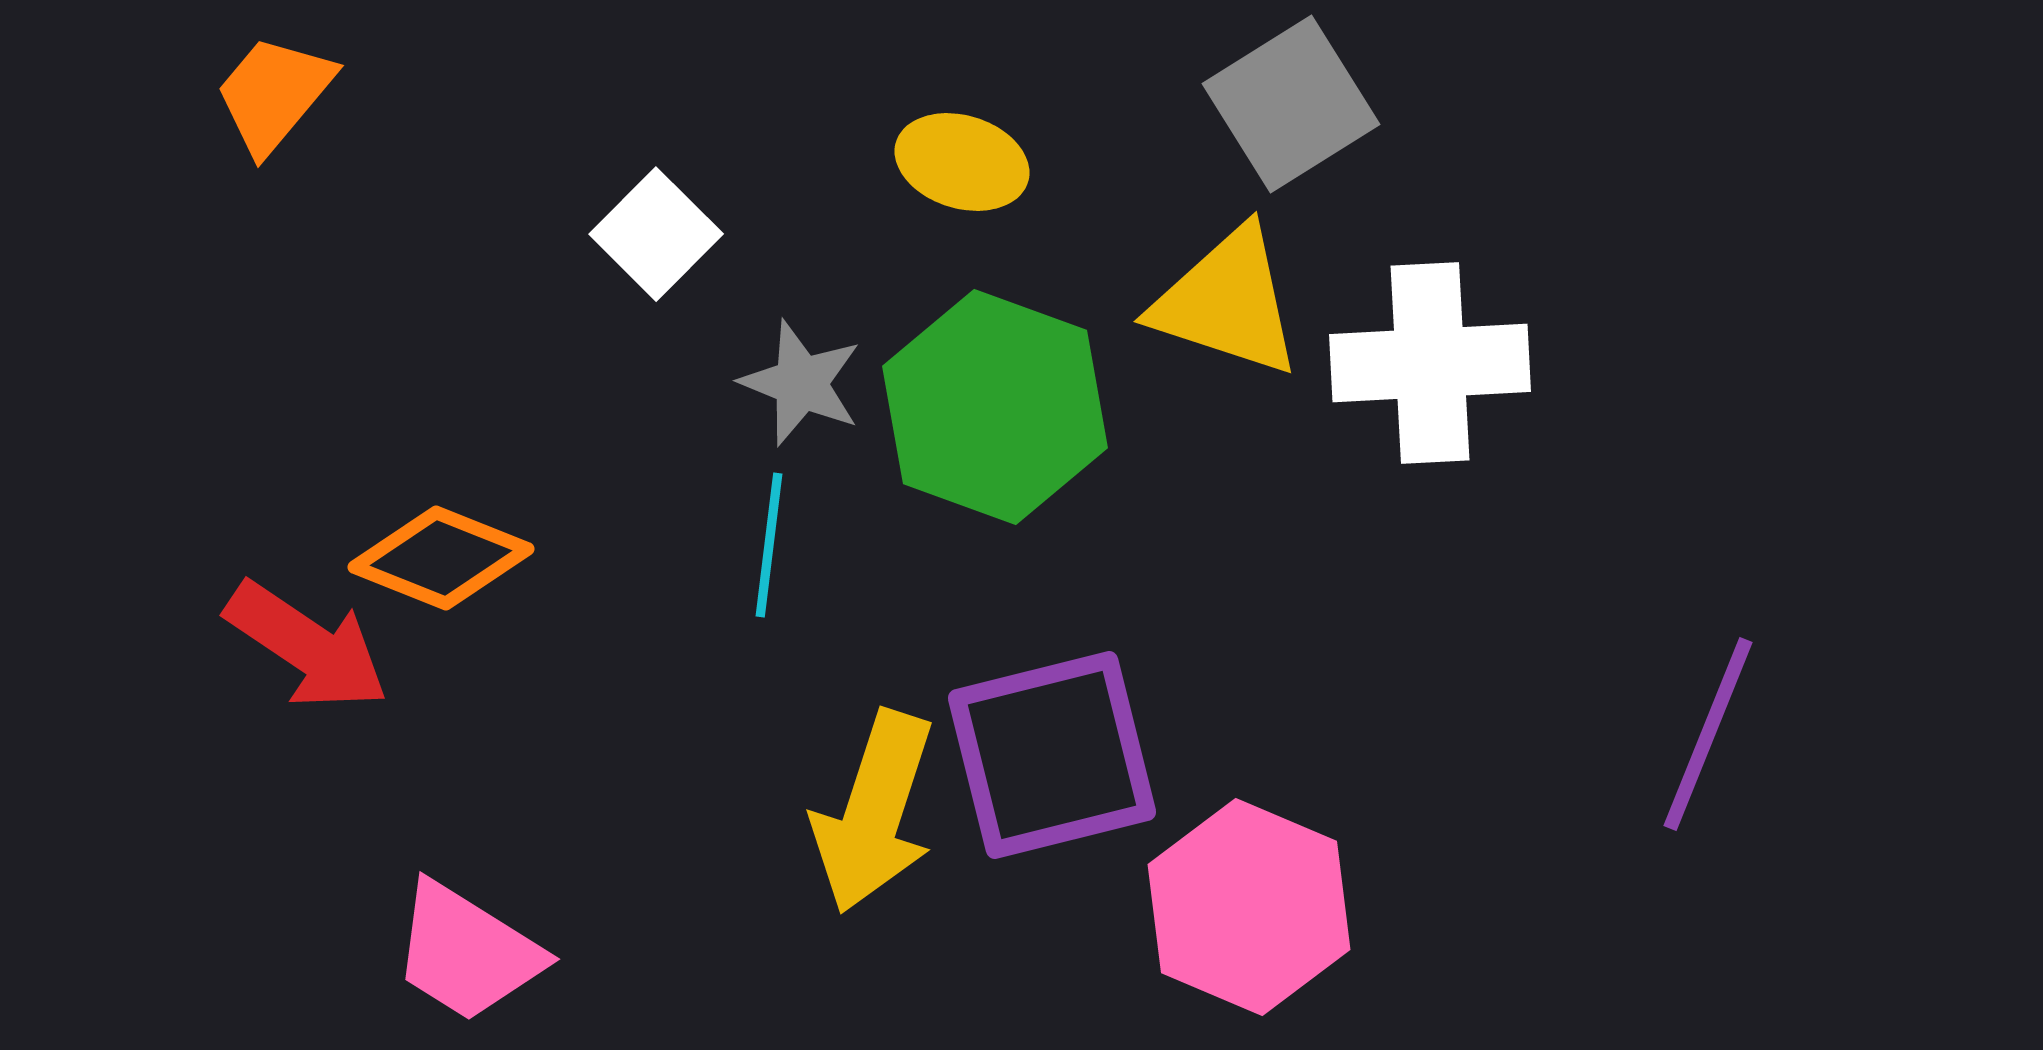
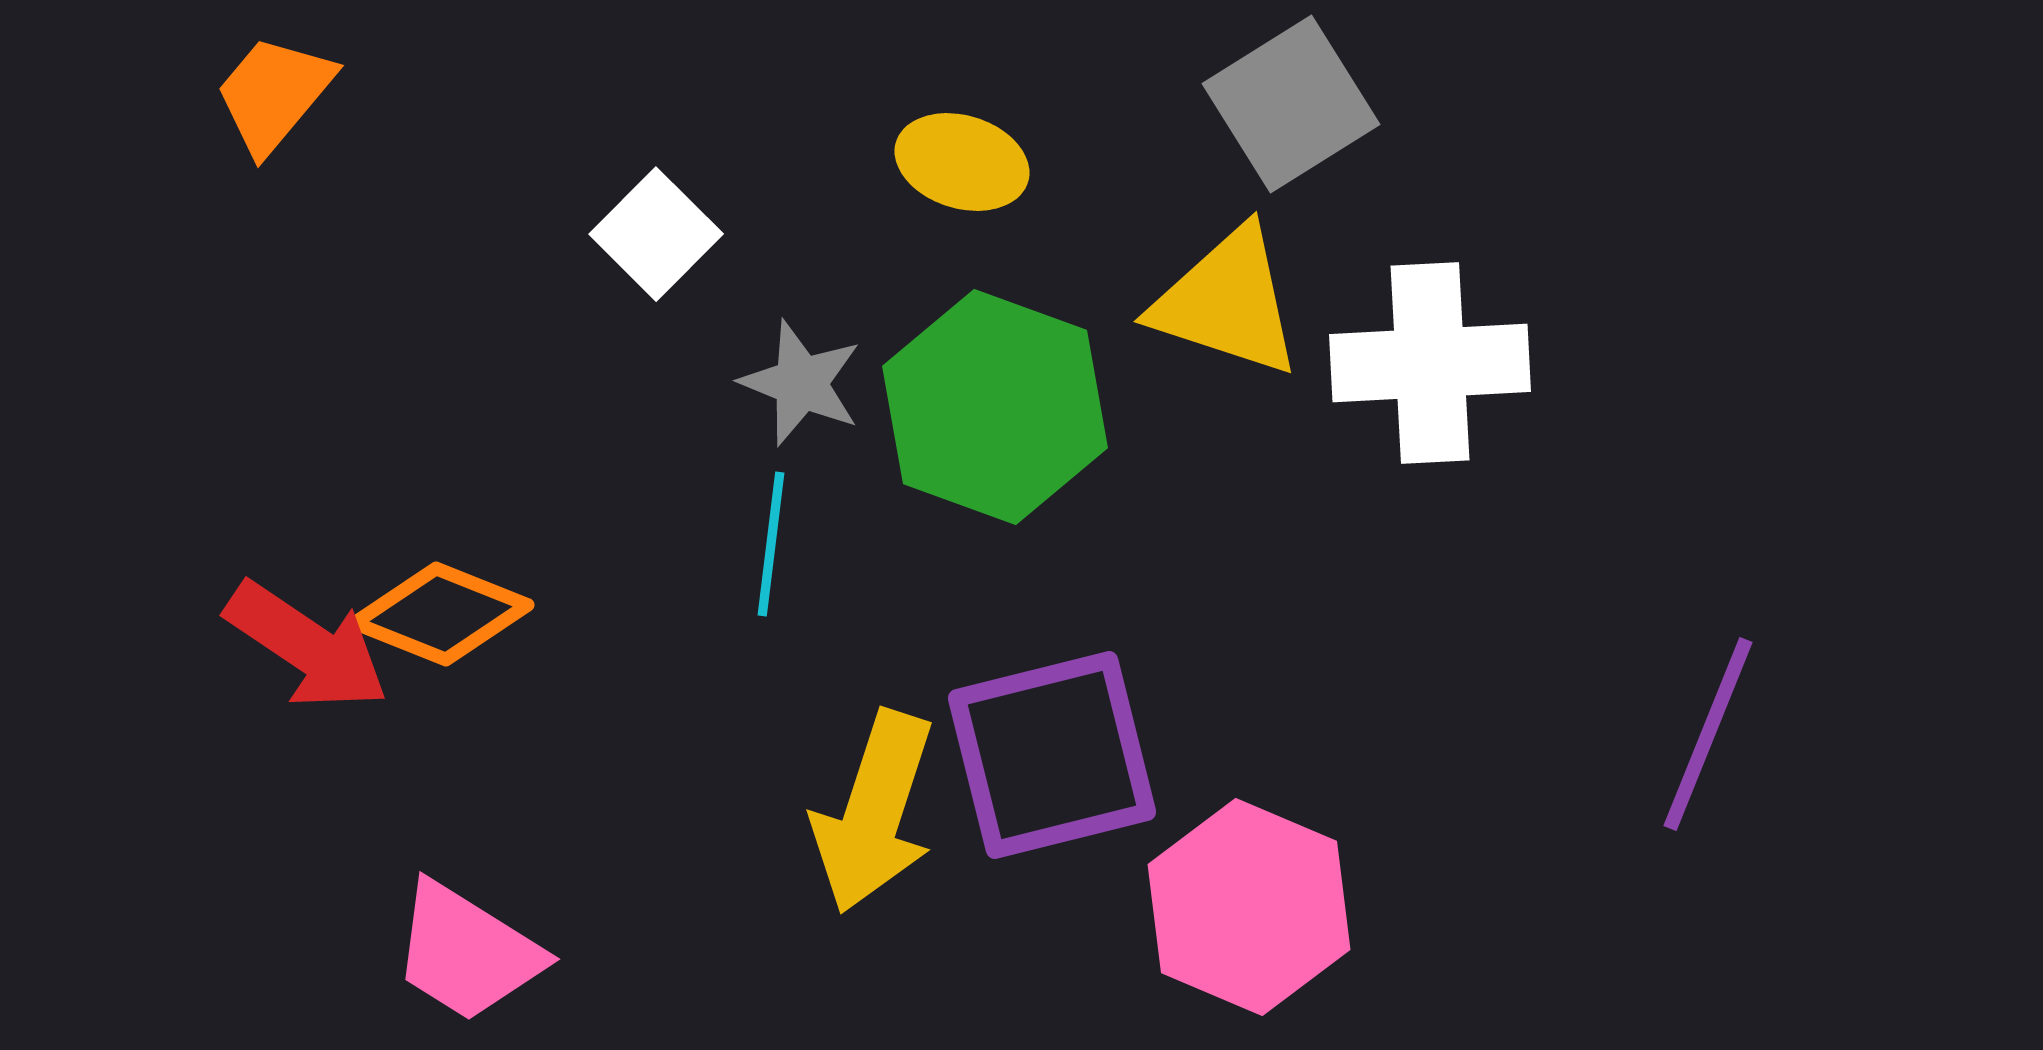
cyan line: moved 2 px right, 1 px up
orange diamond: moved 56 px down
